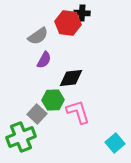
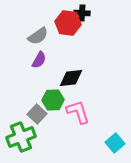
purple semicircle: moved 5 px left
